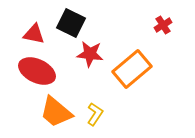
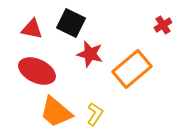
red triangle: moved 2 px left, 5 px up
red star: rotated 8 degrees clockwise
